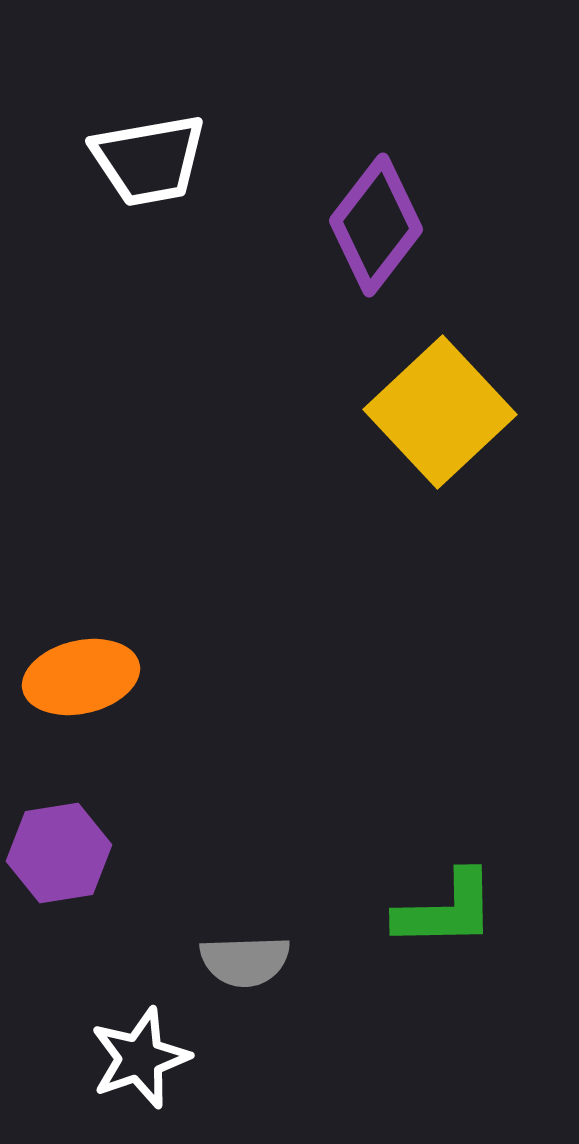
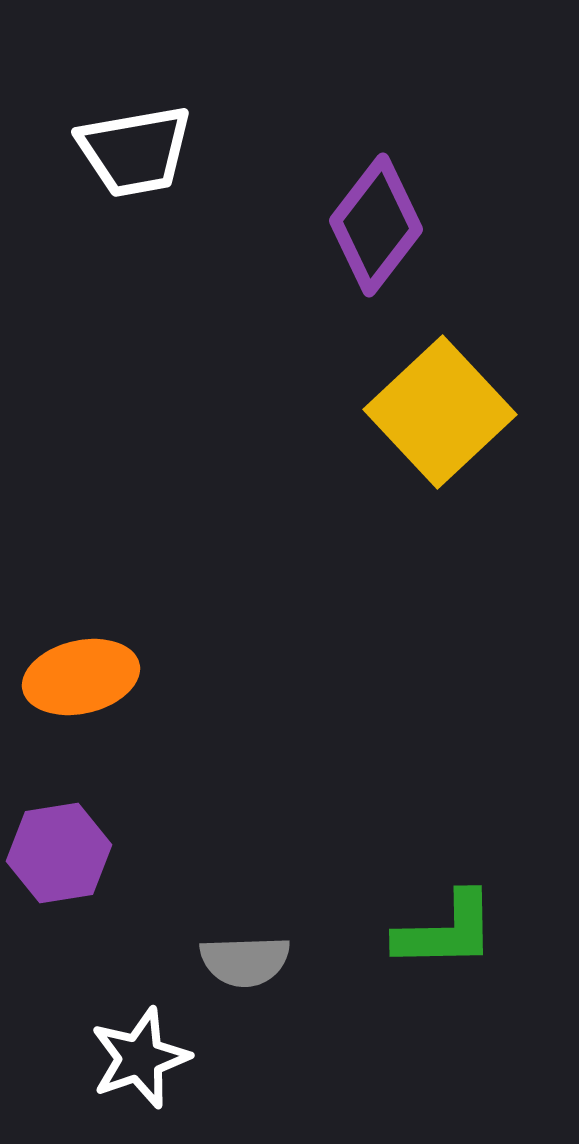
white trapezoid: moved 14 px left, 9 px up
green L-shape: moved 21 px down
